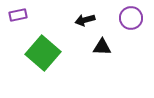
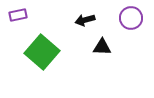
green square: moved 1 px left, 1 px up
